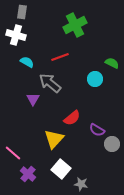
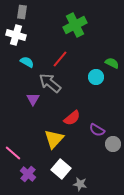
red line: moved 2 px down; rotated 30 degrees counterclockwise
cyan circle: moved 1 px right, 2 px up
gray circle: moved 1 px right
gray star: moved 1 px left
